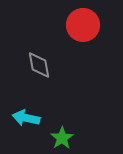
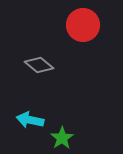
gray diamond: rotated 40 degrees counterclockwise
cyan arrow: moved 4 px right, 2 px down
